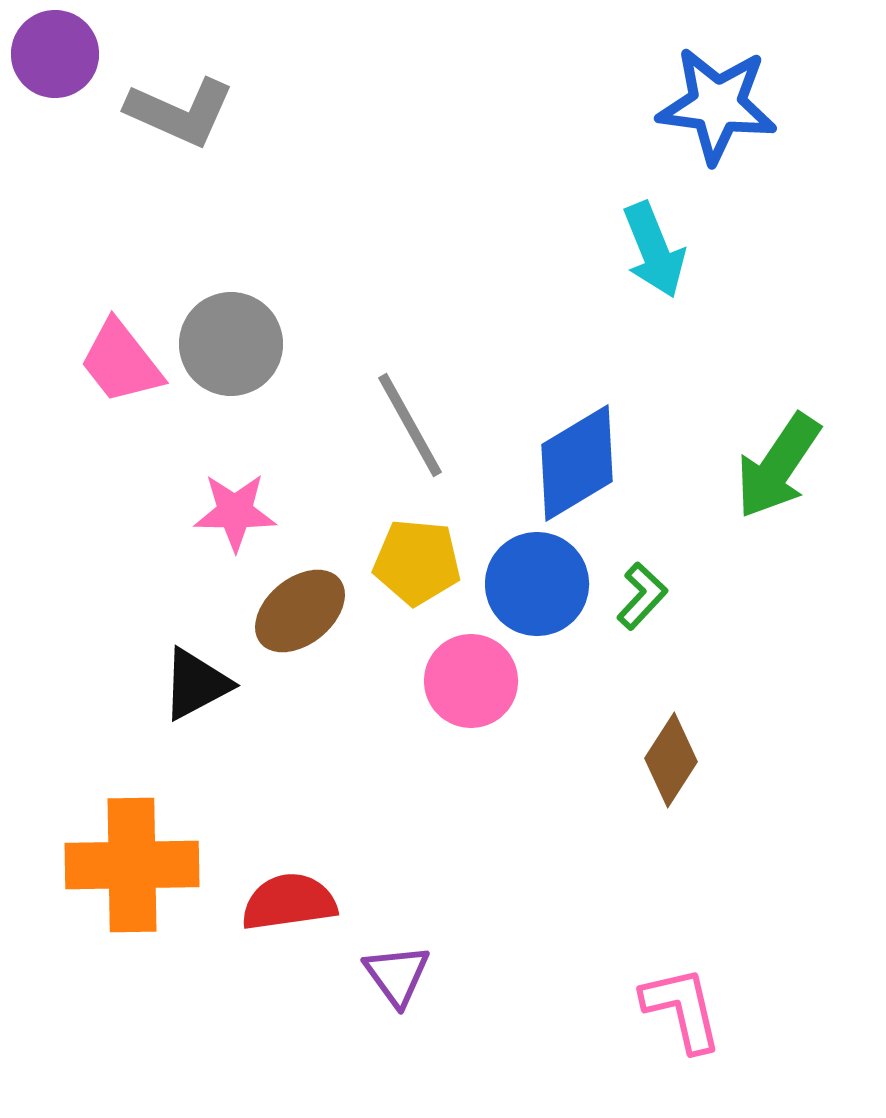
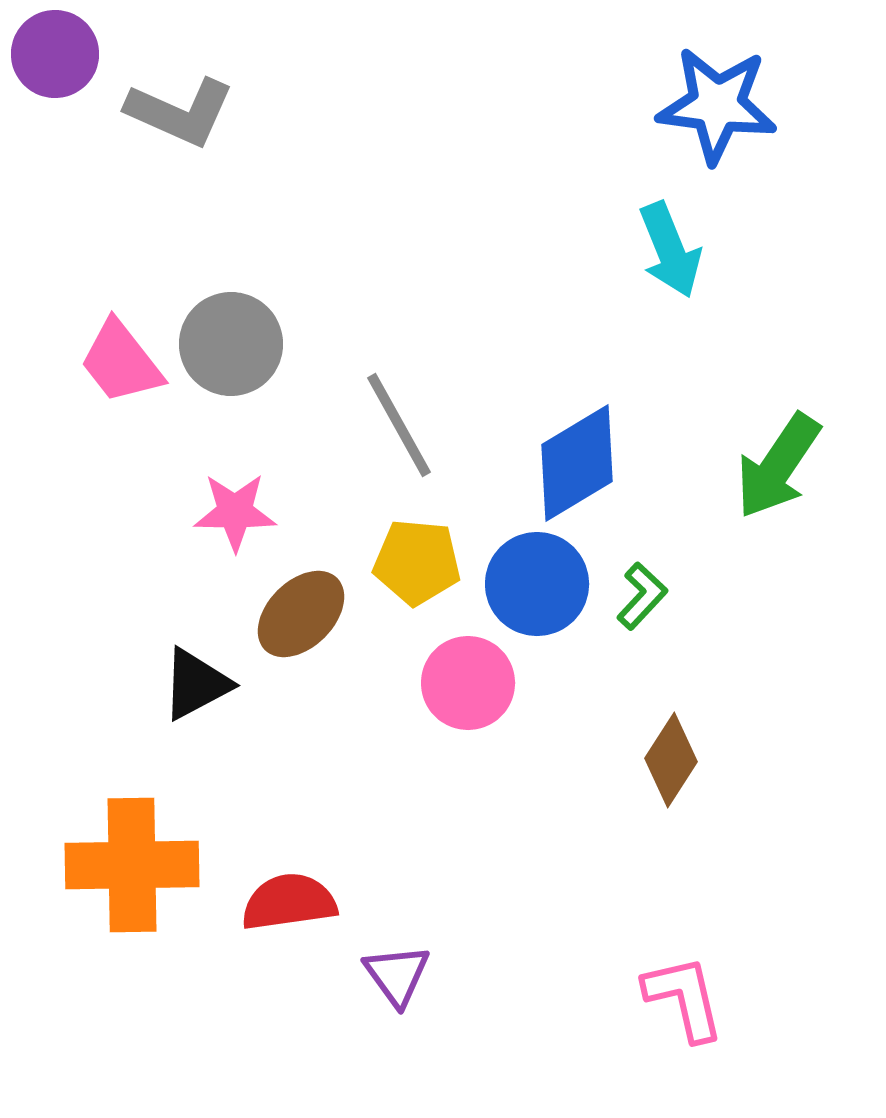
cyan arrow: moved 16 px right
gray line: moved 11 px left
brown ellipse: moved 1 px right, 3 px down; rotated 6 degrees counterclockwise
pink circle: moved 3 px left, 2 px down
pink L-shape: moved 2 px right, 11 px up
